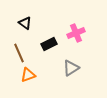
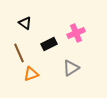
orange triangle: moved 3 px right, 1 px up
